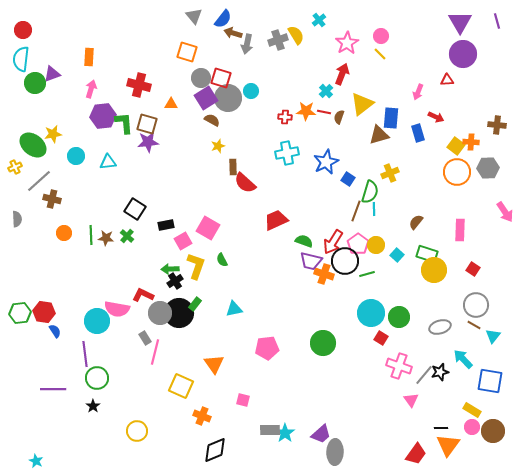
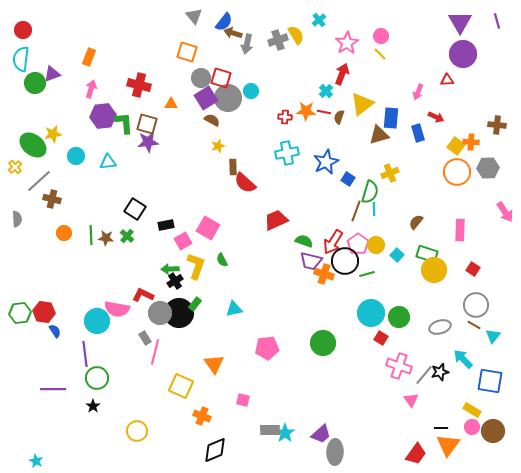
blue semicircle at (223, 19): moved 1 px right, 3 px down
orange rectangle at (89, 57): rotated 18 degrees clockwise
yellow cross at (15, 167): rotated 16 degrees counterclockwise
